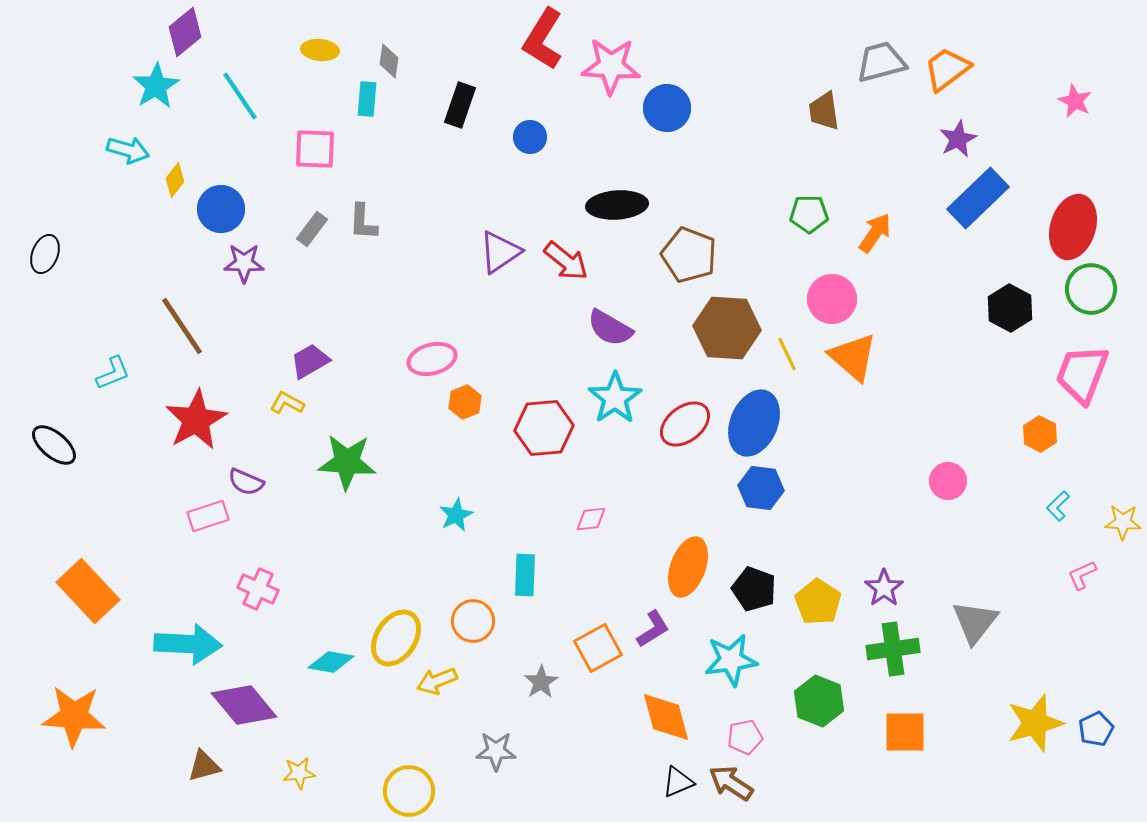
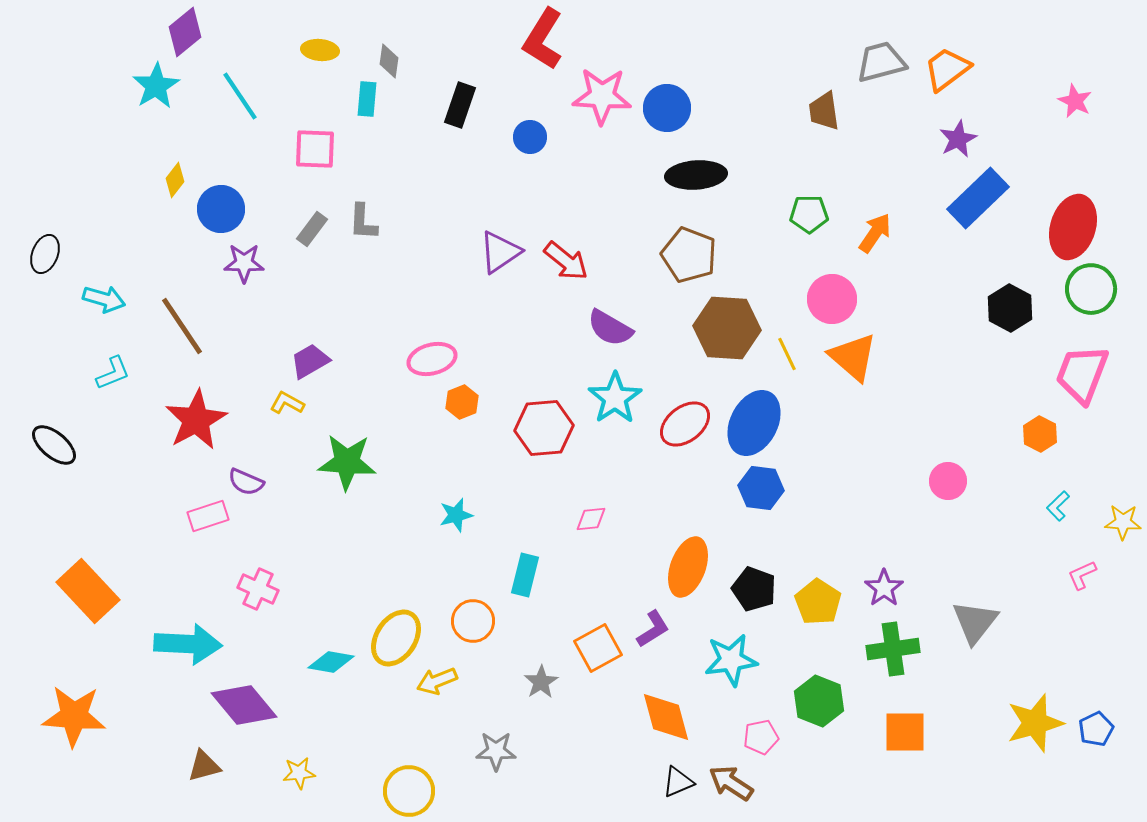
pink star at (611, 66): moved 9 px left, 30 px down
cyan arrow at (128, 150): moved 24 px left, 149 px down
black ellipse at (617, 205): moved 79 px right, 30 px up
orange hexagon at (465, 402): moved 3 px left
blue ellipse at (754, 423): rotated 4 degrees clockwise
cyan star at (456, 515): rotated 12 degrees clockwise
cyan rectangle at (525, 575): rotated 12 degrees clockwise
pink pentagon at (745, 737): moved 16 px right
